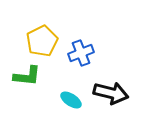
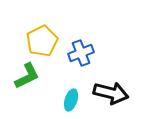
green L-shape: rotated 32 degrees counterclockwise
cyan ellipse: rotated 75 degrees clockwise
